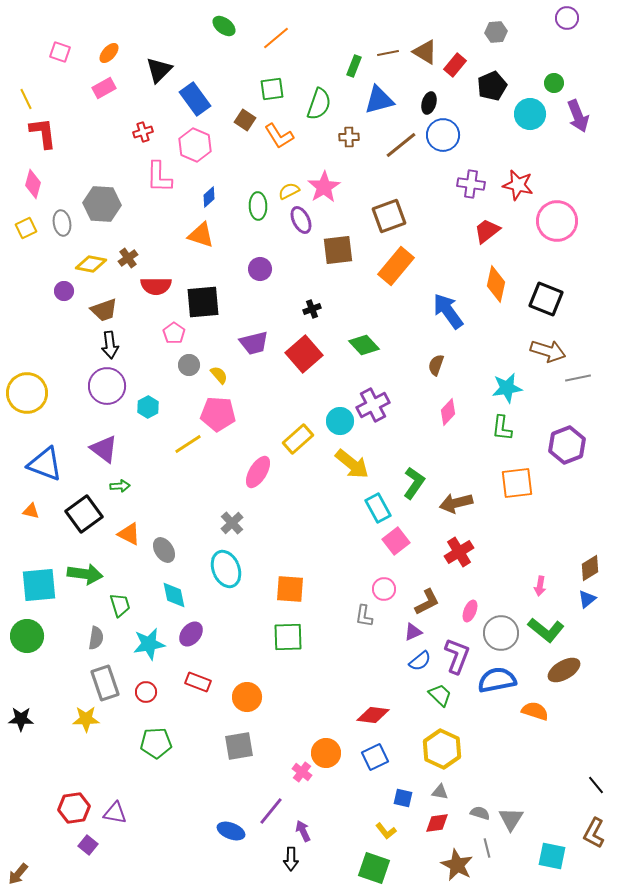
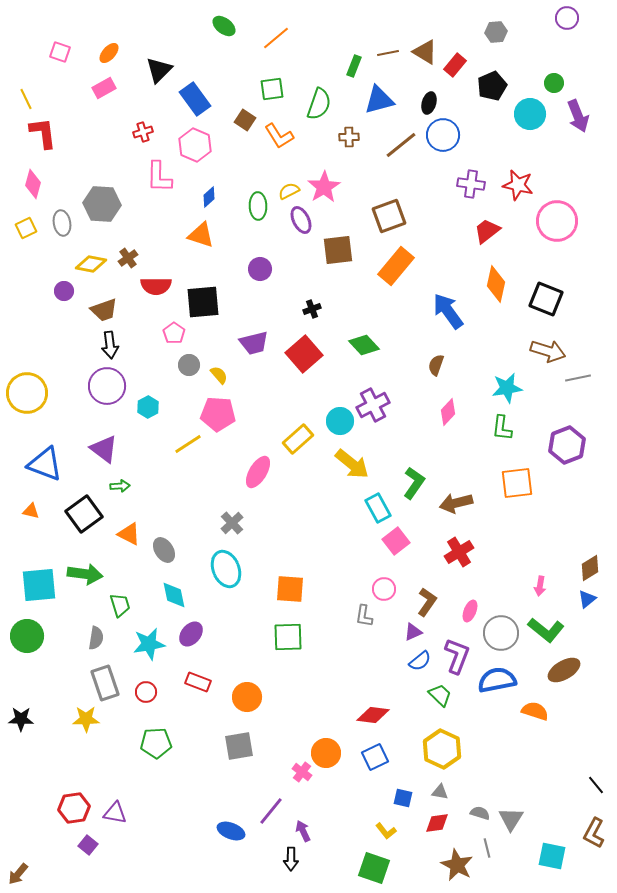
brown L-shape at (427, 602): rotated 28 degrees counterclockwise
